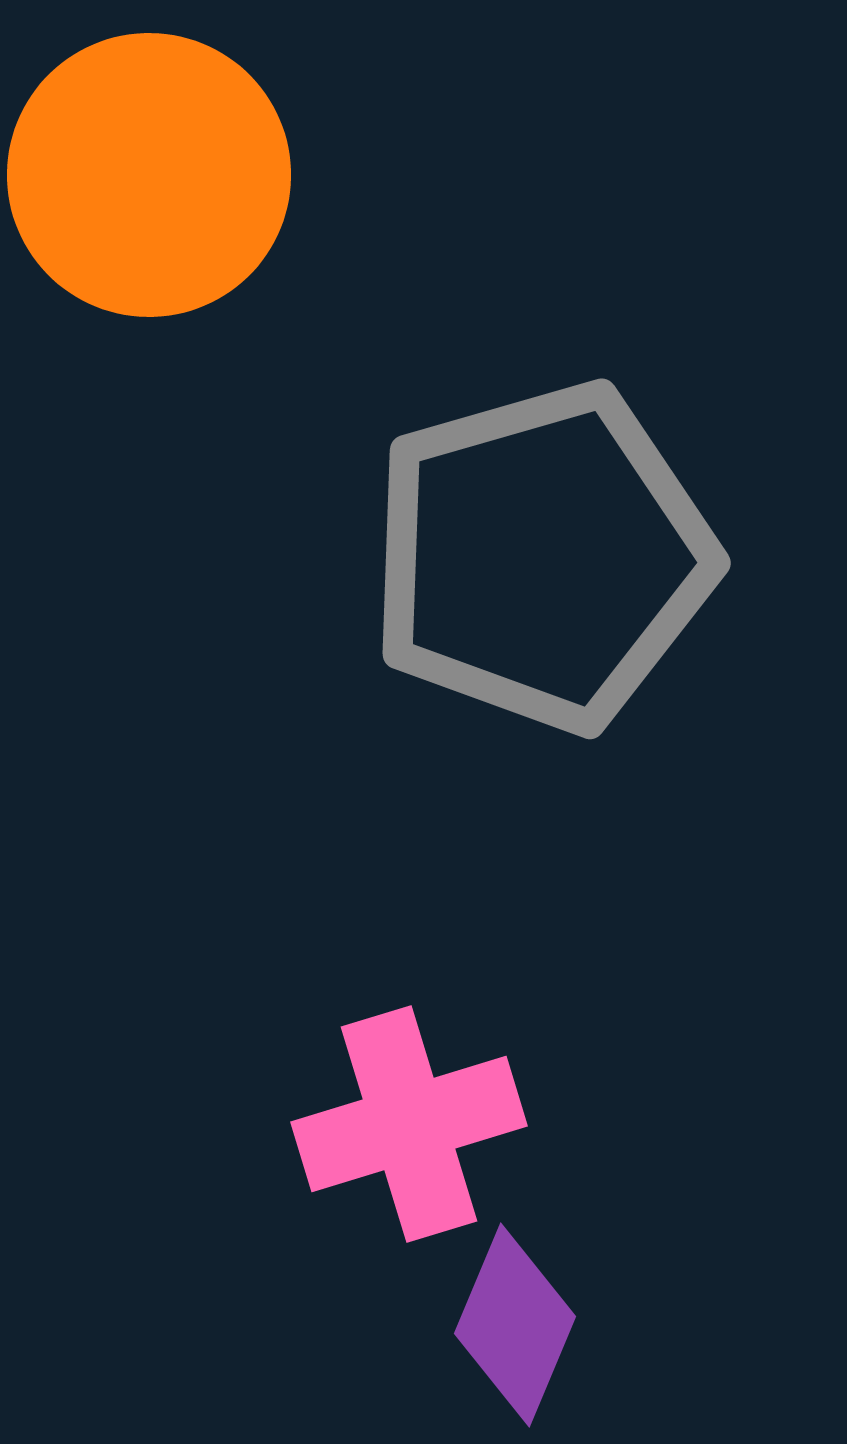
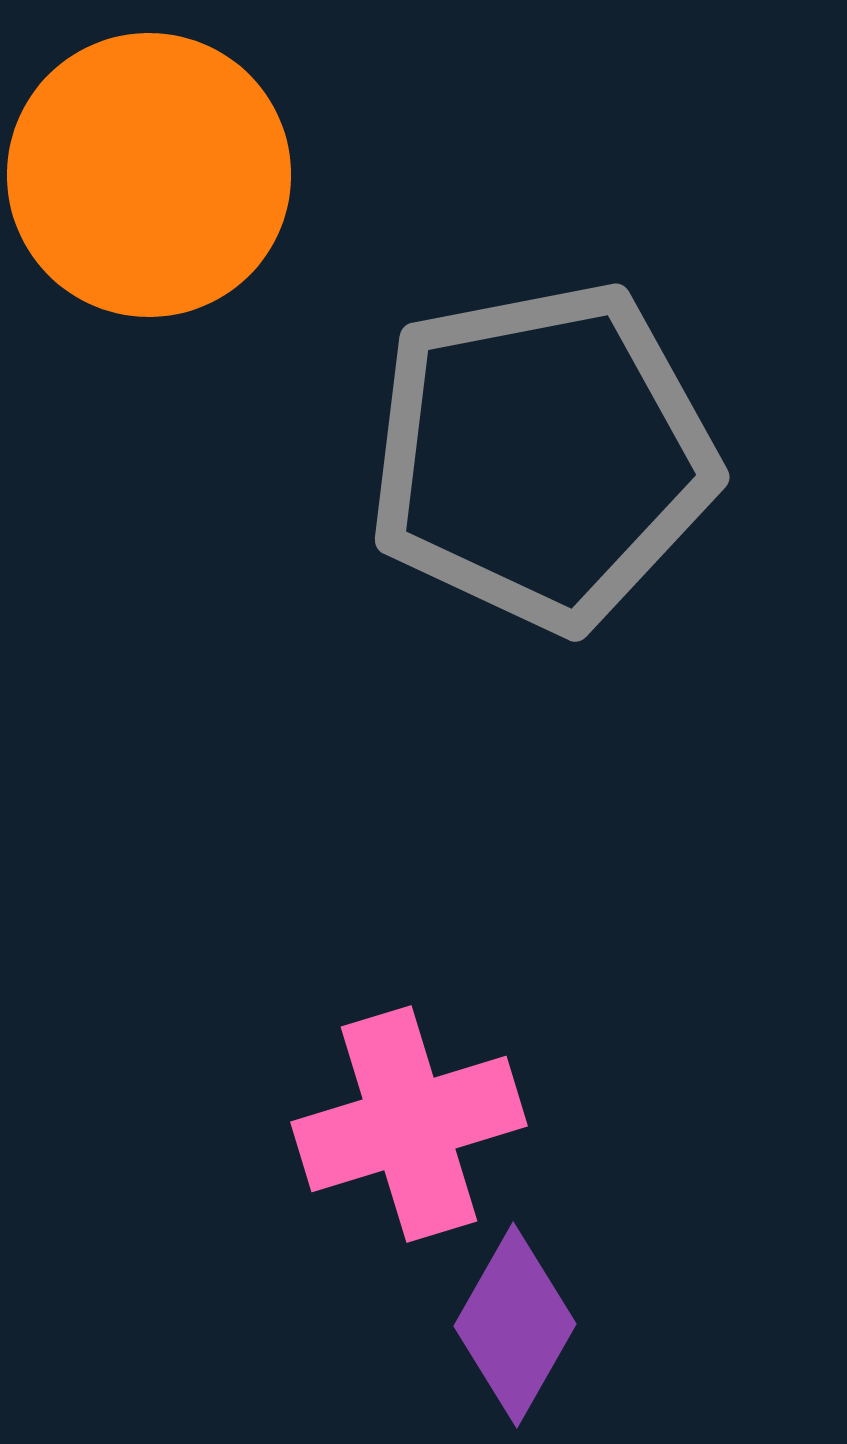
gray pentagon: moved 101 px up; rotated 5 degrees clockwise
purple diamond: rotated 7 degrees clockwise
